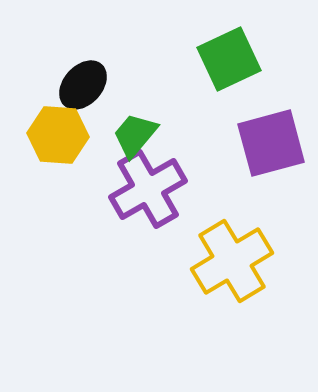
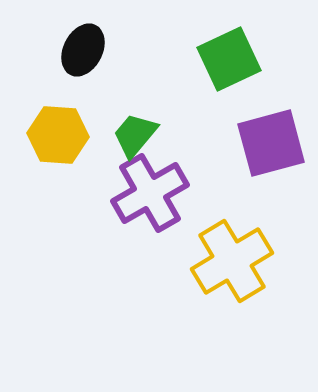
black ellipse: moved 35 px up; rotated 15 degrees counterclockwise
purple cross: moved 2 px right, 4 px down
